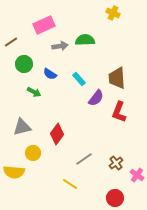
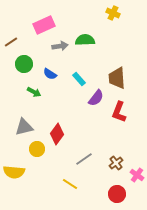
gray triangle: moved 2 px right
yellow circle: moved 4 px right, 4 px up
red circle: moved 2 px right, 4 px up
